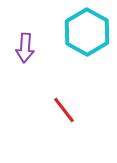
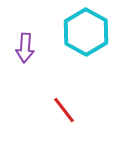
cyan hexagon: moved 1 px left
